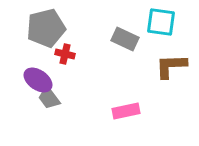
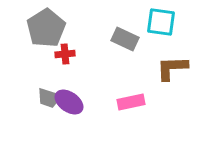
gray pentagon: rotated 18 degrees counterclockwise
red cross: rotated 18 degrees counterclockwise
brown L-shape: moved 1 px right, 2 px down
purple ellipse: moved 31 px right, 22 px down
gray trapezoid: rotated 35 degrees counterclockwise
pink rectangle: moved 5 px right, 9 px up
